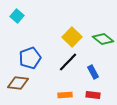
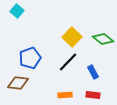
cyan square: moved 5 px up
